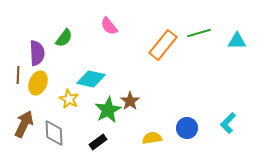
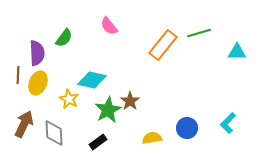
cyan triangle: moved 11 px down
cyan diamond: moved 1 px right, 1 px down
